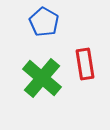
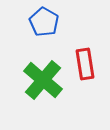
green cross: moved 1 px right, 2 px down
